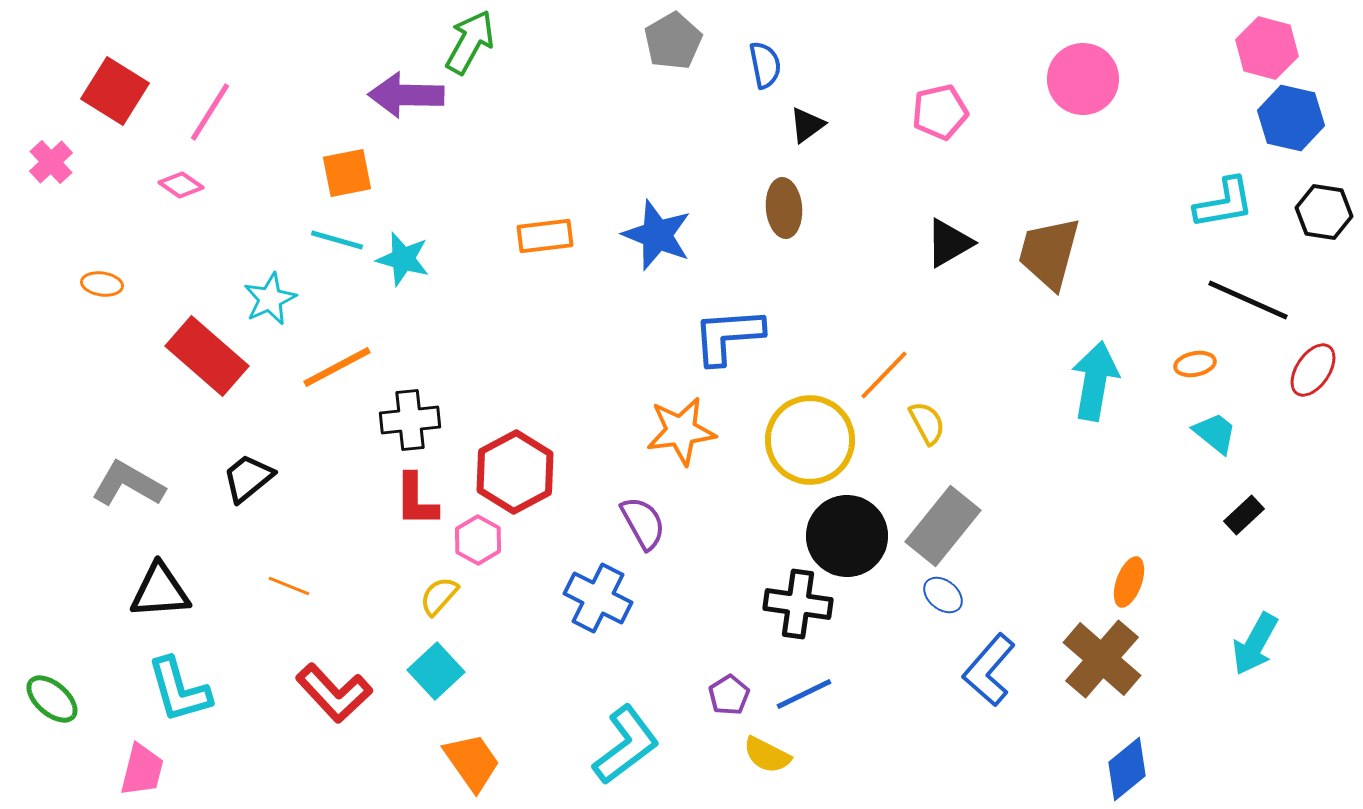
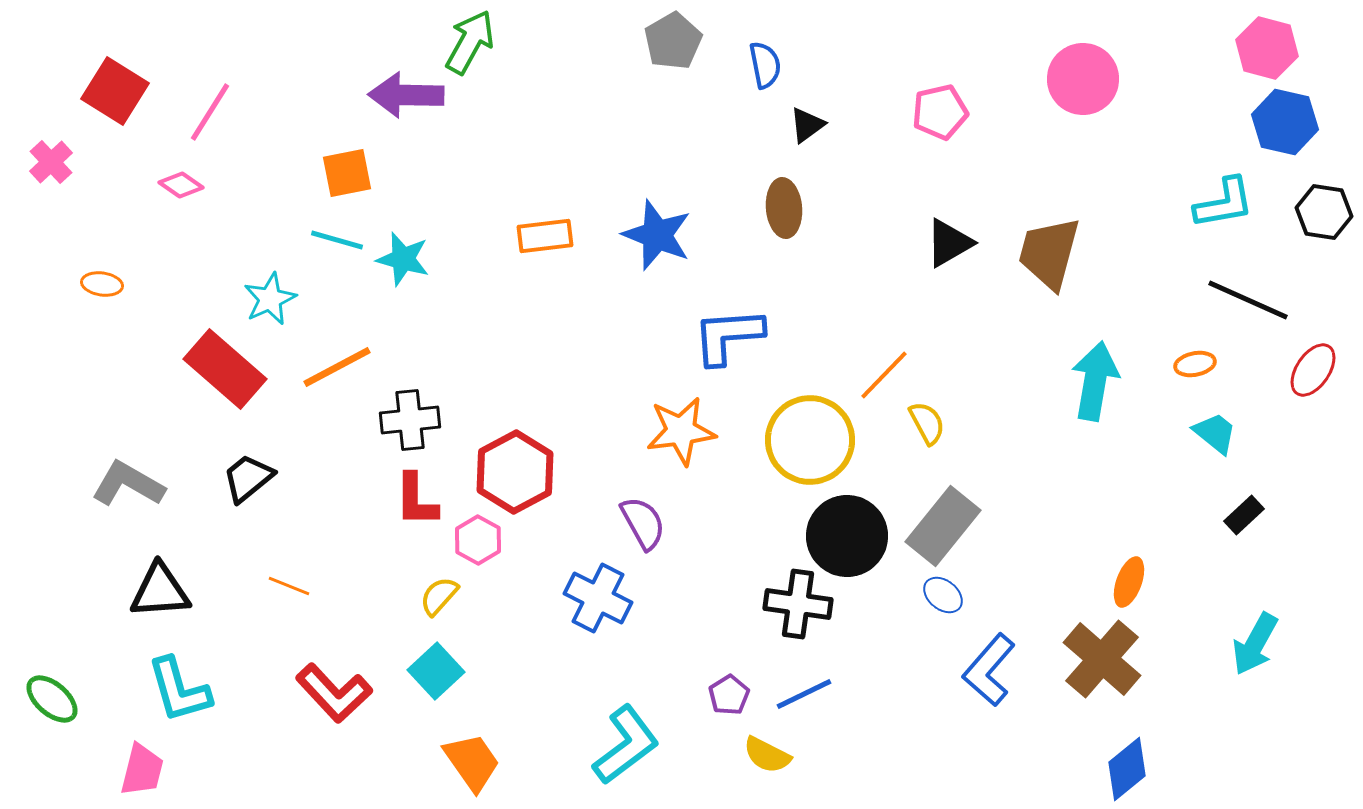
blue hexagon at (1291, 118): moved 6 px left, 4 px down
red rectangle at (207, 356): moved 18 px right, 13 px down
